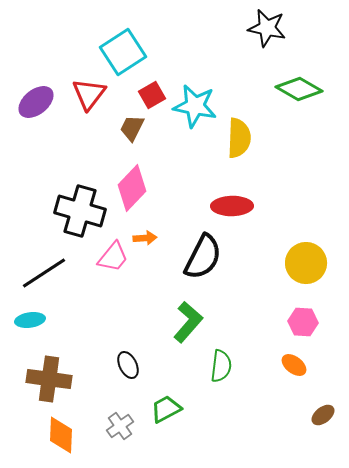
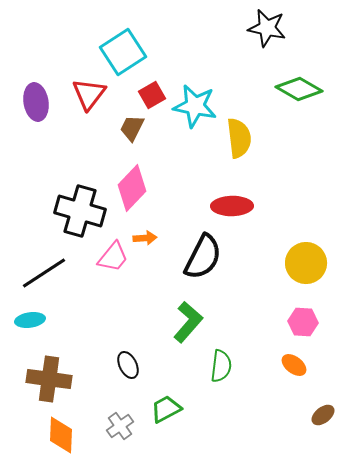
purple ellipse: rotated 60 degrees counterclockwise
yellow semicircle: rotated 9 degrees counterclockwise
